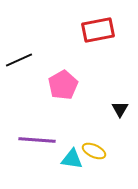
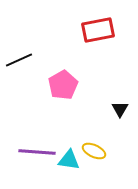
purple line: moved 12 px down
cyan triangle: moved 3 px left, 1 px down
